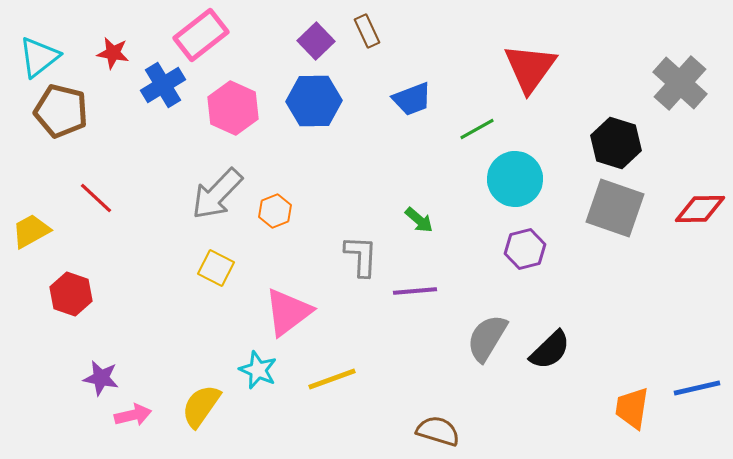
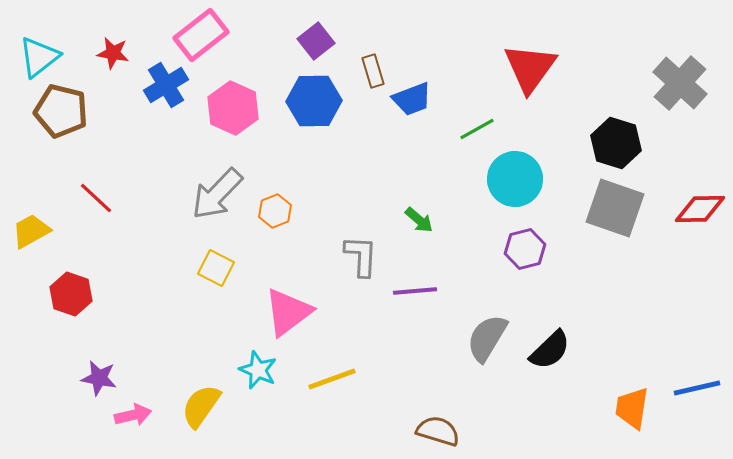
brown rectangle: moved 6 px right, 40 px down; rotated 8 degrees clockwise
purple square: rotated 6 degrees clockwise
blue cross: moved 3 px right
purple star: moved 2 px left
